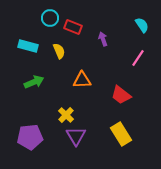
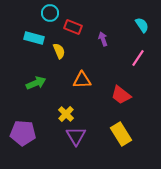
cyan circle: moved 5 px up
cyan rectangle: moved 6 px right, 8 px up
green arrow: moved 2 px right, 1 px down
yellow cross: moved 1 px up
purple pentagon: moved 7 px left, 4 px up; rotated 10 degrees clockwise
